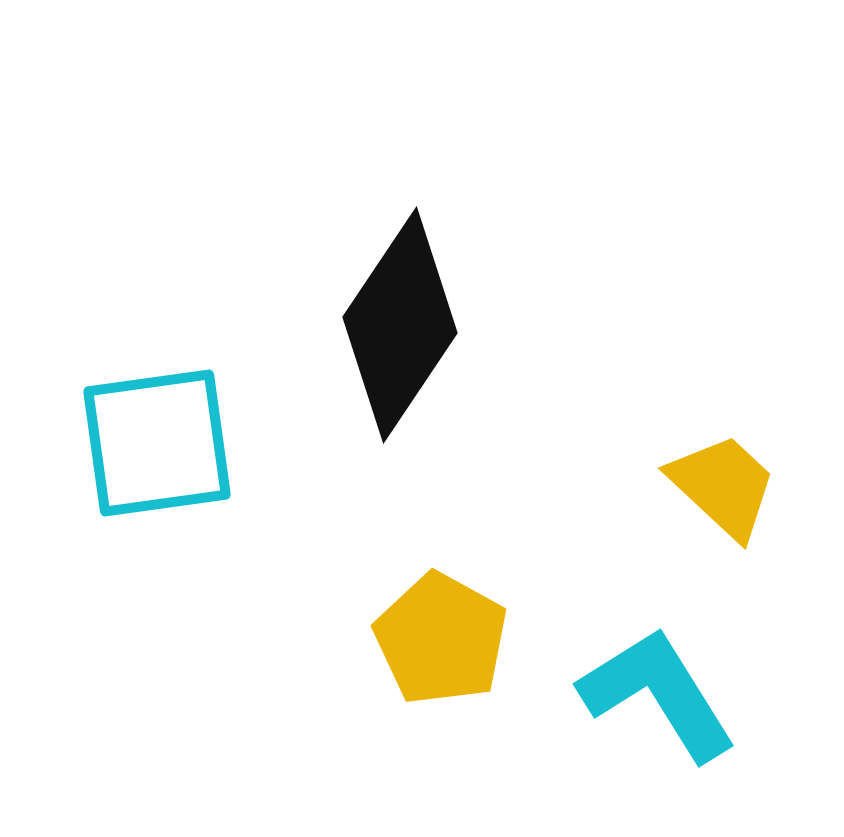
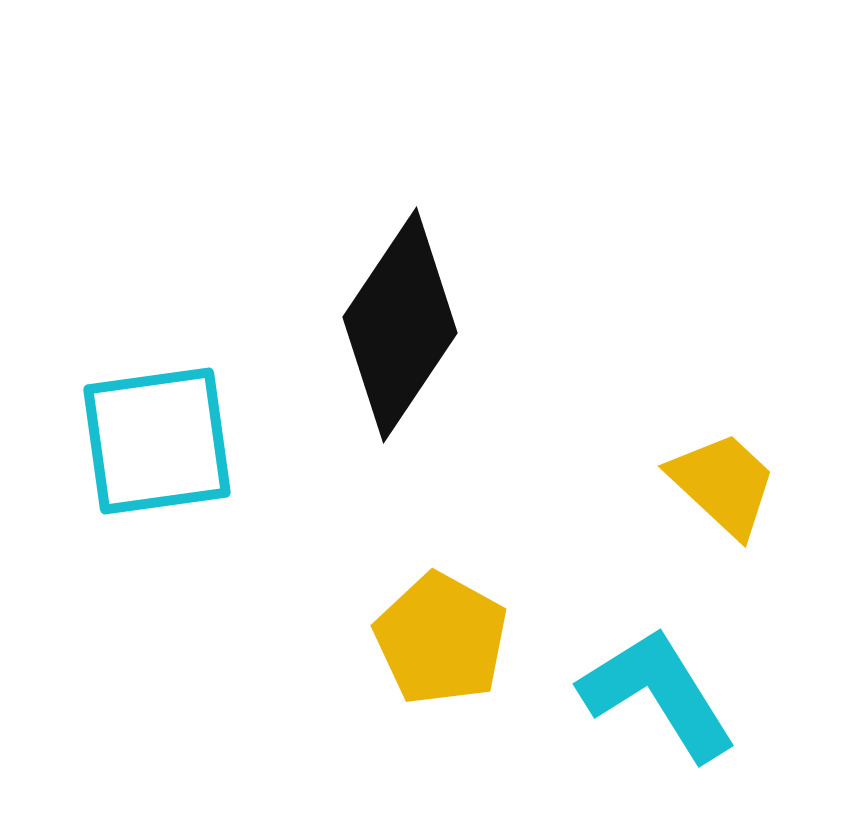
cyan square: moved 2 px up
yellow trapezoid: moved 2 px up
